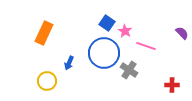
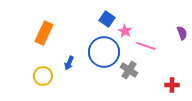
blue square: moved 4 px up
purple semicircle: rotated 24 degrees clockwise
blue circle: moved 1 px up
yellow circle: moved 4 px left, 5 px up
